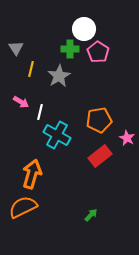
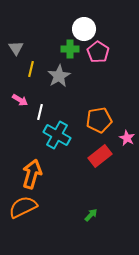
pink arrow: moved 1 px left, 2 px up
